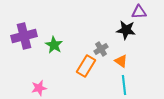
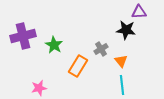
purple cross: moved 1 px left
orange triangle: rotated 16 degrees clockwise
orange rectangle: moved 8 px left
cyan line: moved 2 px left
